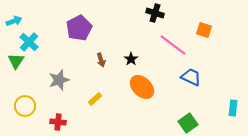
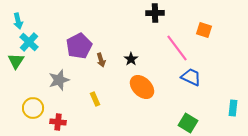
black cross: rotated 18 degrees counterclockwise
cyan arrow: moved 4 px right; rotated 98 degrees clockwise
purple pentagon: moved 18 px down
pink line: moved 4 px right, 3 px down; rotated 16 degrees clockwise
yellow rectangle: rotated 72 degrees counterclockwise
yellow circle: moved 8 px right, 2 px down
green square: rotated 24 degrees counterclockwise
